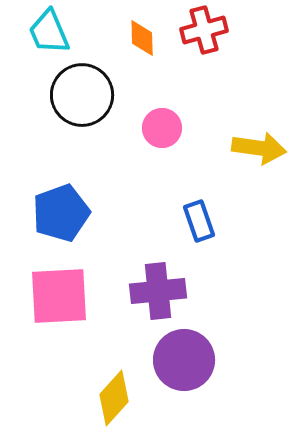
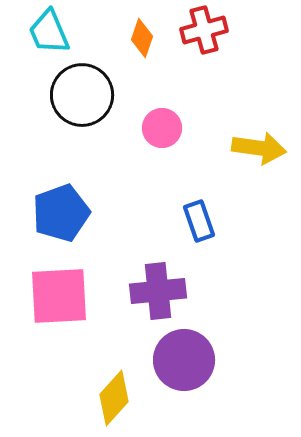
orange diamond: rotated 21 degrees clockwise
